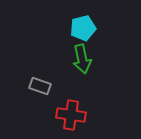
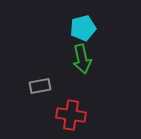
gray rectangle: rotated 30 degrees counterclockwise
